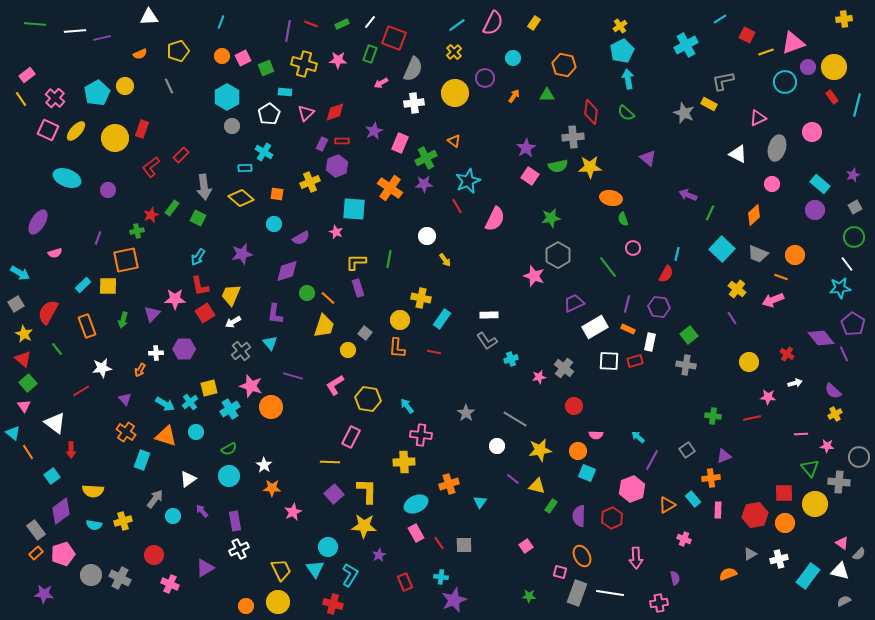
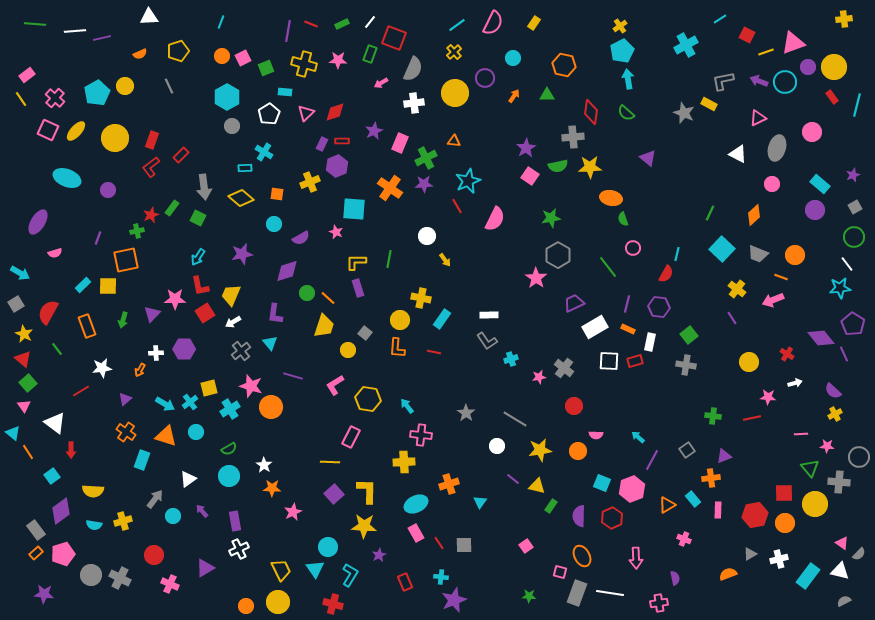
red rectangle at (142, 129): moved 10 px right, 11 px down
orange triangle at (454, 141): rotated 32 degrees counterclockwise
purple arrow at (688, 195): moved 71 px right, 114 px up
pink star at (534, 276): moved 2 px right, 2 px down; rotated 15 degrees clockwise
purple triangle at (125, 399): rotated 32 degrees clockwise
cyan square at (587, 473): moved 15 px right, 10 px down
